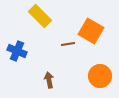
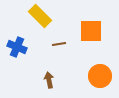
orange square: rotated 30 degrees counterclockwise
brown line: moved 9 px left
blue cross: moved 4 px up
